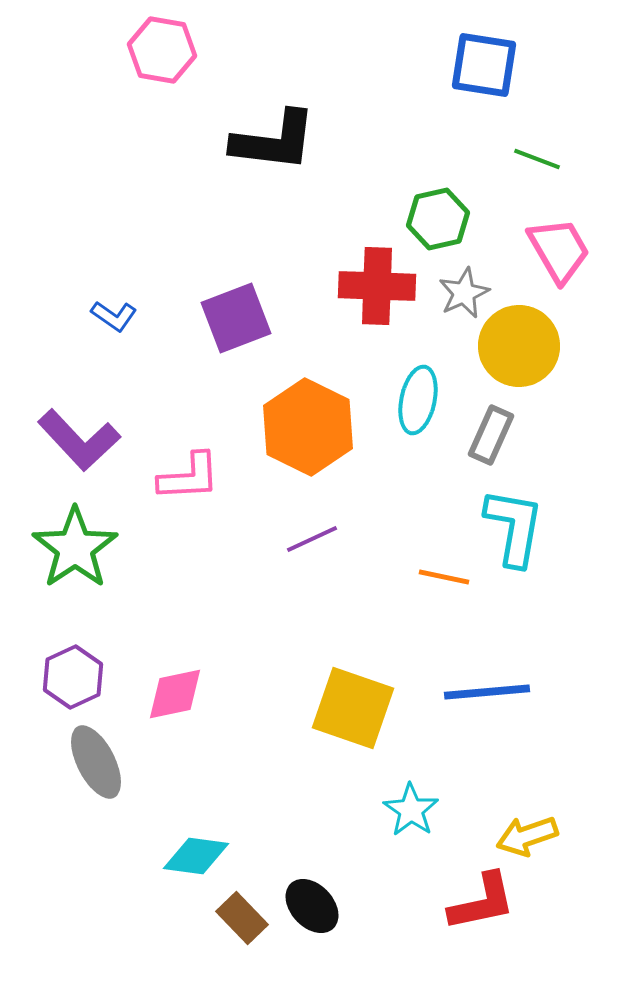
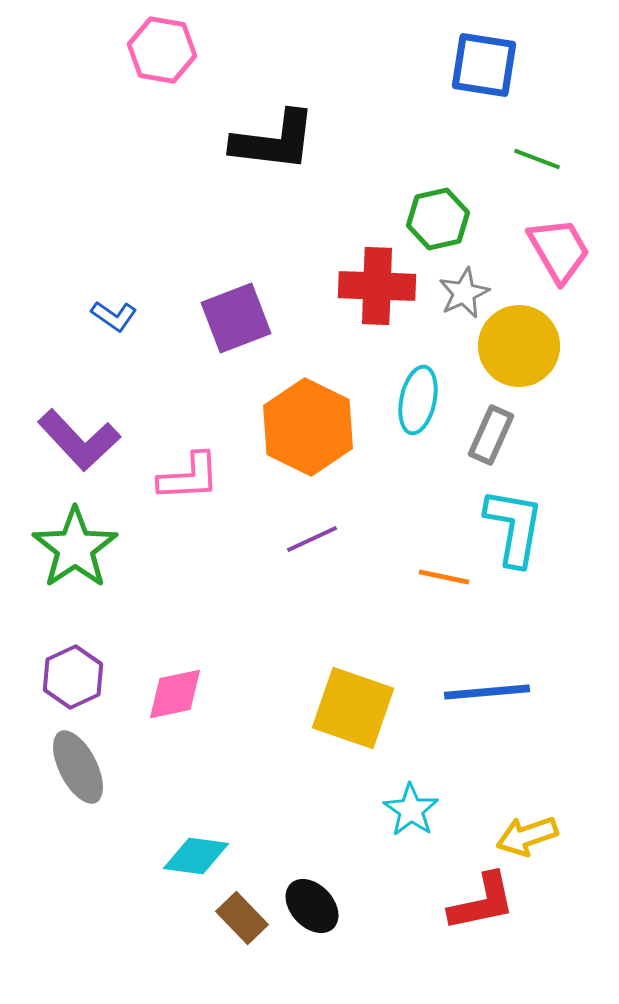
gray ellipse: moved 18 px left, 5 px down
